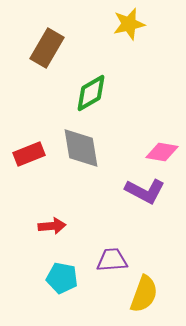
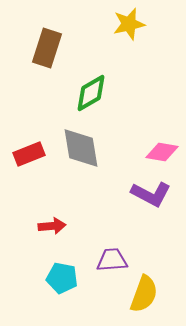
brown rectangle: rotated 12 degrees counterclockwise
purple L-shape: moved 6 px right, 3 px down
